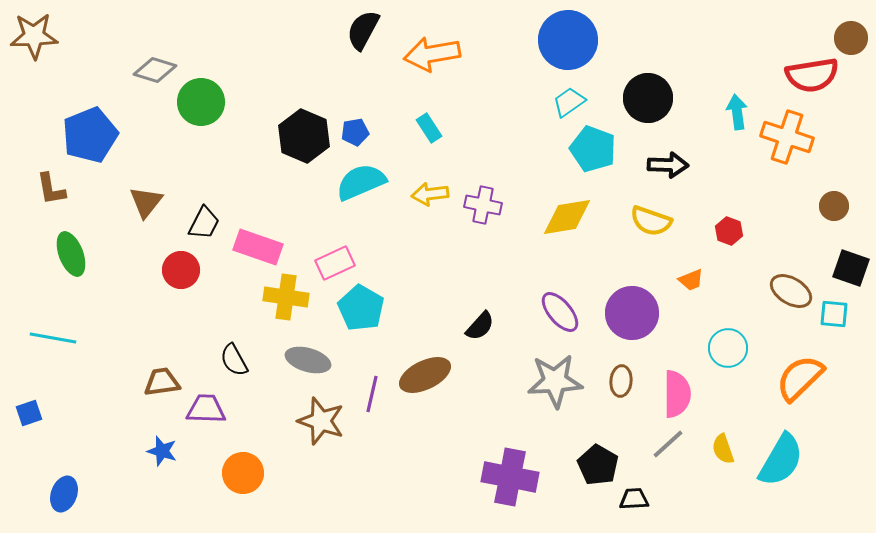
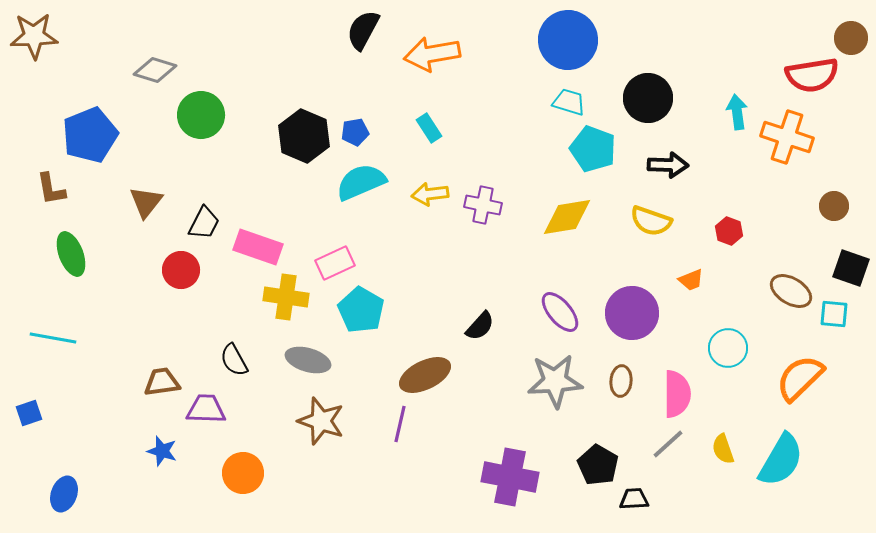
green circle at (201, 102): moved 13 px down
cyan trapezoid at (569, 102): rotated 52 degrees clockwise
cyan pentagon at (361, 308): moved 2 px down
purple line at (372, 394): moved 28 px right, 30 px down
